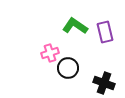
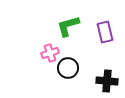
green L-shape: moved 7 px left; rotated 50 degrees counterclockwise
black cross: moved 3 px right, 2 px up; rotated 15 degrees counterclockwise
